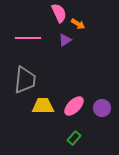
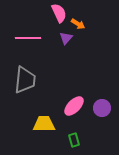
purple triangle: moved 1 px right, 2 px up; rotated 16 degrees counterclockwise
yellow trapezoid: moved 1 px right, 18 px down
green rectangle: moved 2 px down; rotated 56 degrees counterclockwise
